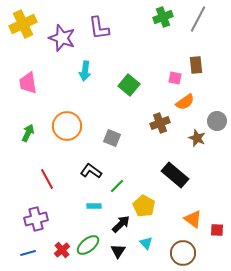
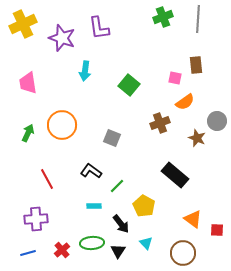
gray line: rotated 24 degrees counterclockwise
orange circle: moved 5 px left, 1 px up
purple cross: rotated 10 degrees clockwise
black arrow: rotated 96 degrees clockwise
green ellipse: moved 4 px right, 2 px up; rotated 35 degrees clockwise
